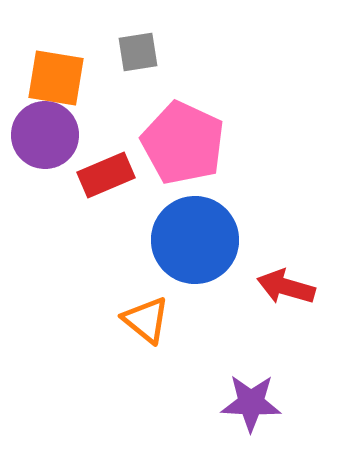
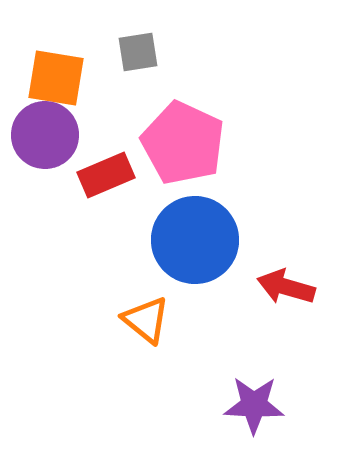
purple star: moved 3 px right, 2 px down
